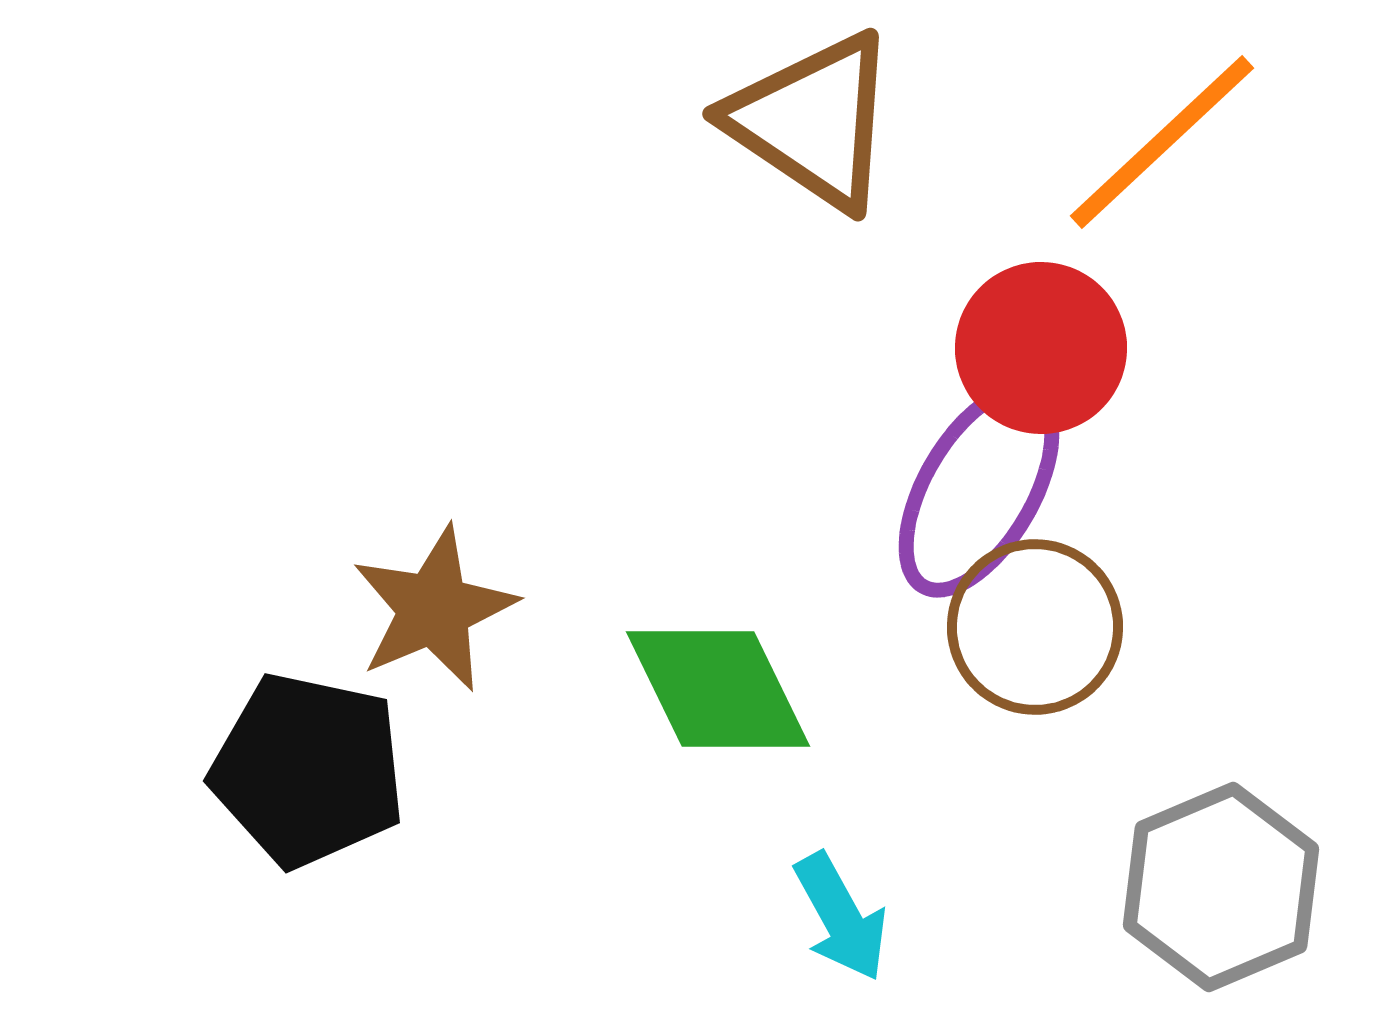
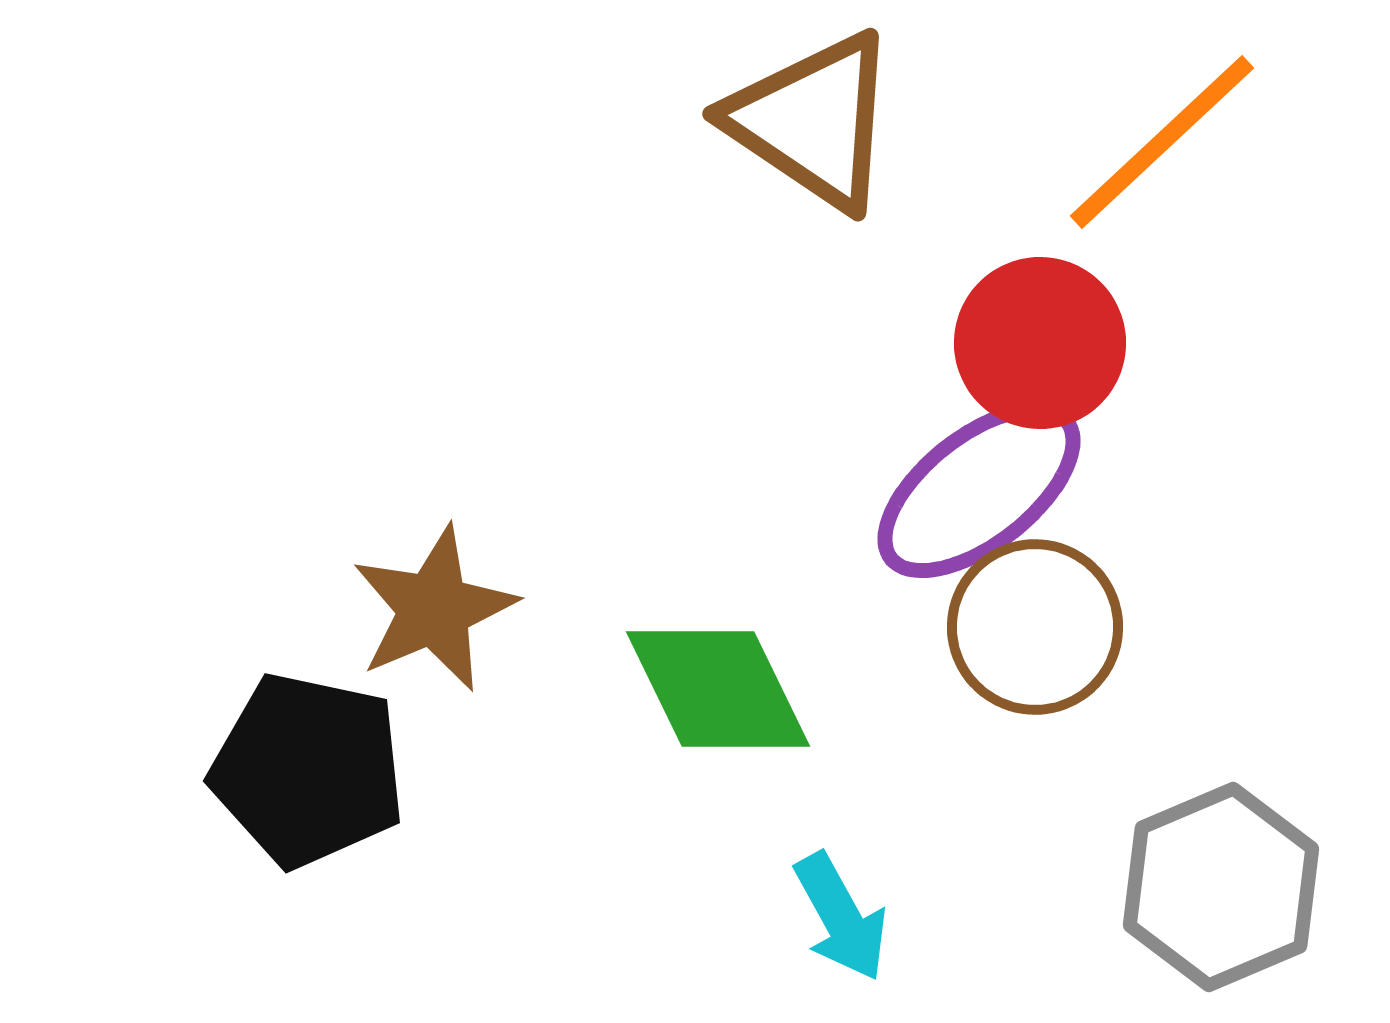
red circle: moved 1 px left, 5 px up
purple ellipse: rotated 22 degrees clockwise
